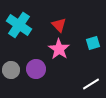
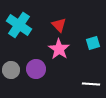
white line: rotated 36 degrees clockwise
